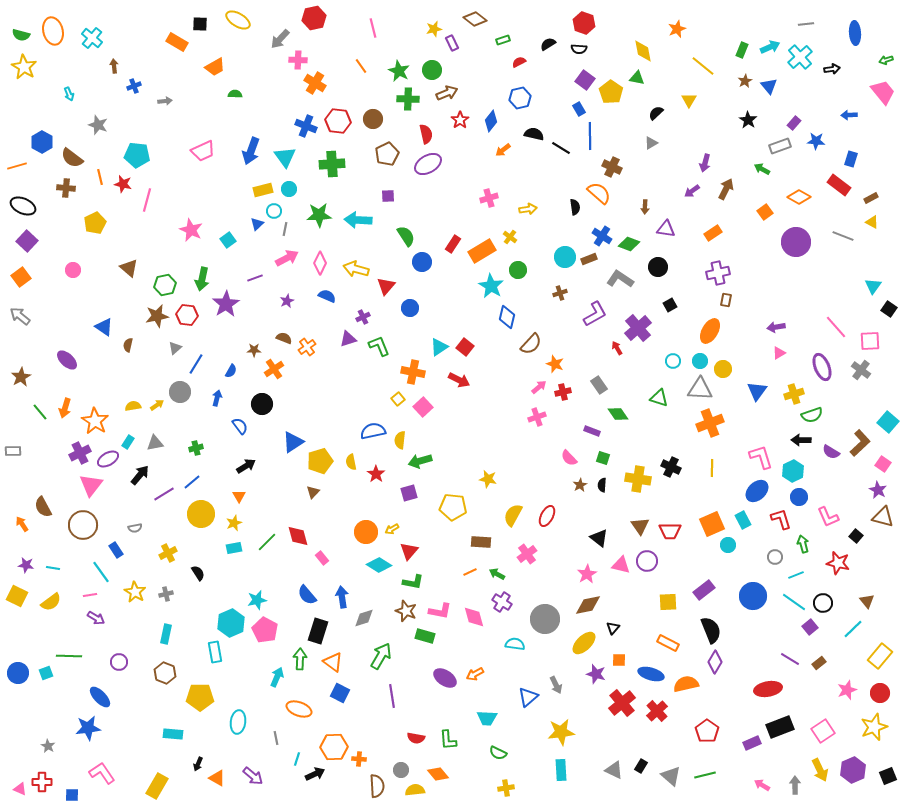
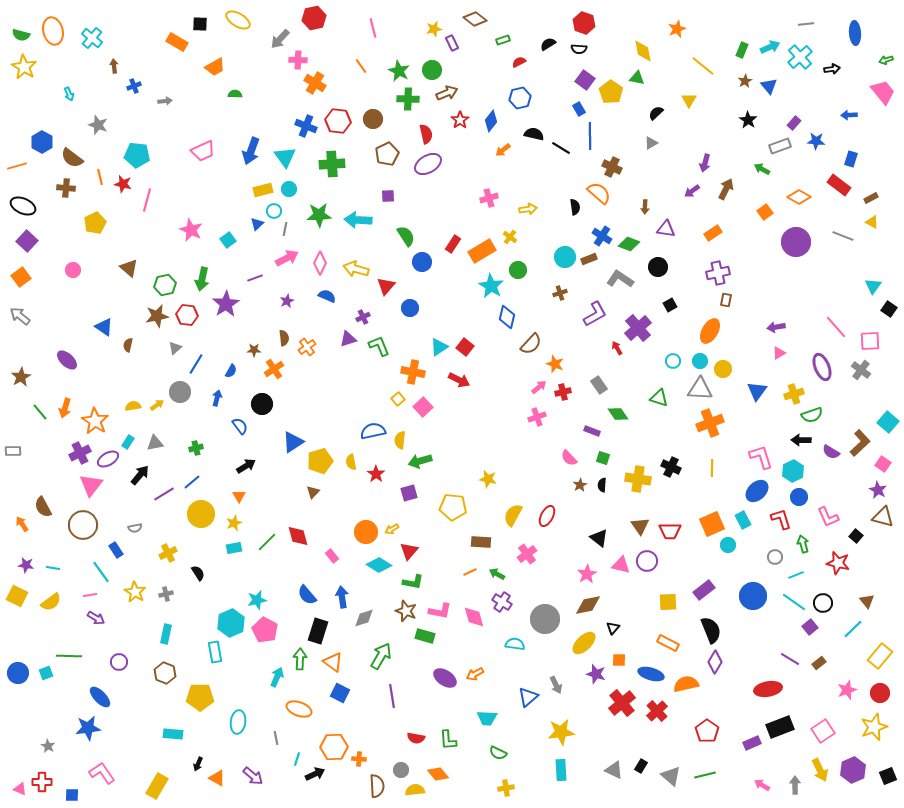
brown semicircle at (284, 338): rotated 63 degrees clockwise
pink rectangle at (322, 558): moved 10 px right, 2 px up
